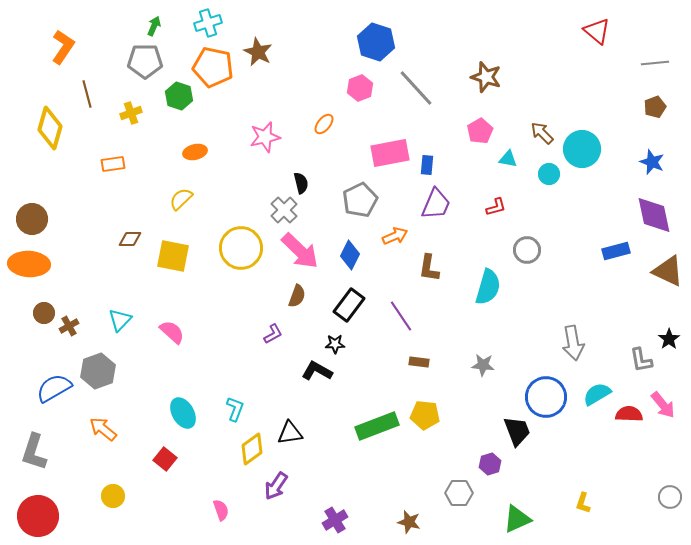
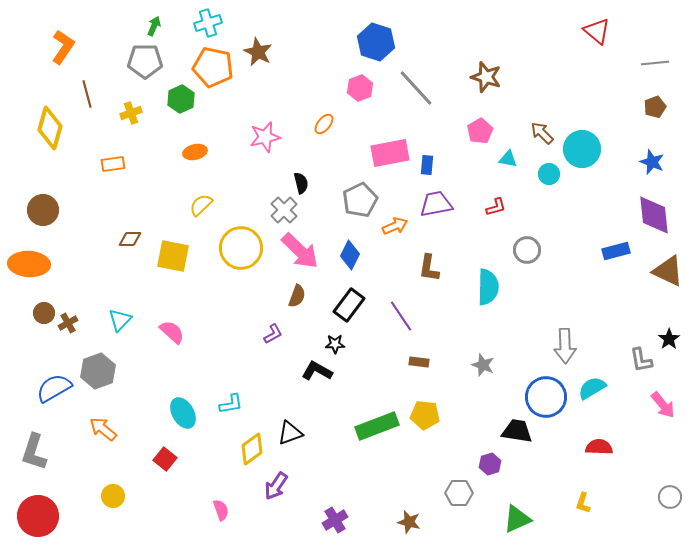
green hexagon at (179, 96): moved 2 px right, 3 px down; rotated 16 degrees clockwise
yellow semicircle at (181, 199): moved 20 px right, 6 px down
purple trapezoid at (436, 204): rotated 124 degrees counterclockwise
purple diamond at (654, 215): rotated 6 degrees clockwise
brown circle at (32, 219): moved 11 px right, 9 px up
orange arrow at (395, 236): moved 10 px up
cyan semicircle at (488, 287): rotated 15 degrees counterclockwise
brown cross at (69, 326): moved 1 px left, 3 px up
gray arrow at (573, 343): moved 8 px left, 3 px down; rotated 8 degrees clockwise
gray star at (483, 365): rotated 15 degrees clockwise
cyan semicircle at (597, 394): moved 5 px left, 6 px up
cyan L-shape at (235, 409): moved 4 px left, 5 px up; rotated 60 degrees clockwise
red semicircle at (629, 414): moved 30 px left, 33 px down
black trapezoid at (517, 431): rotated 60 degrees counterclockwise
black triangle at (290, 433): rotated 12 degrees counterclockwise
